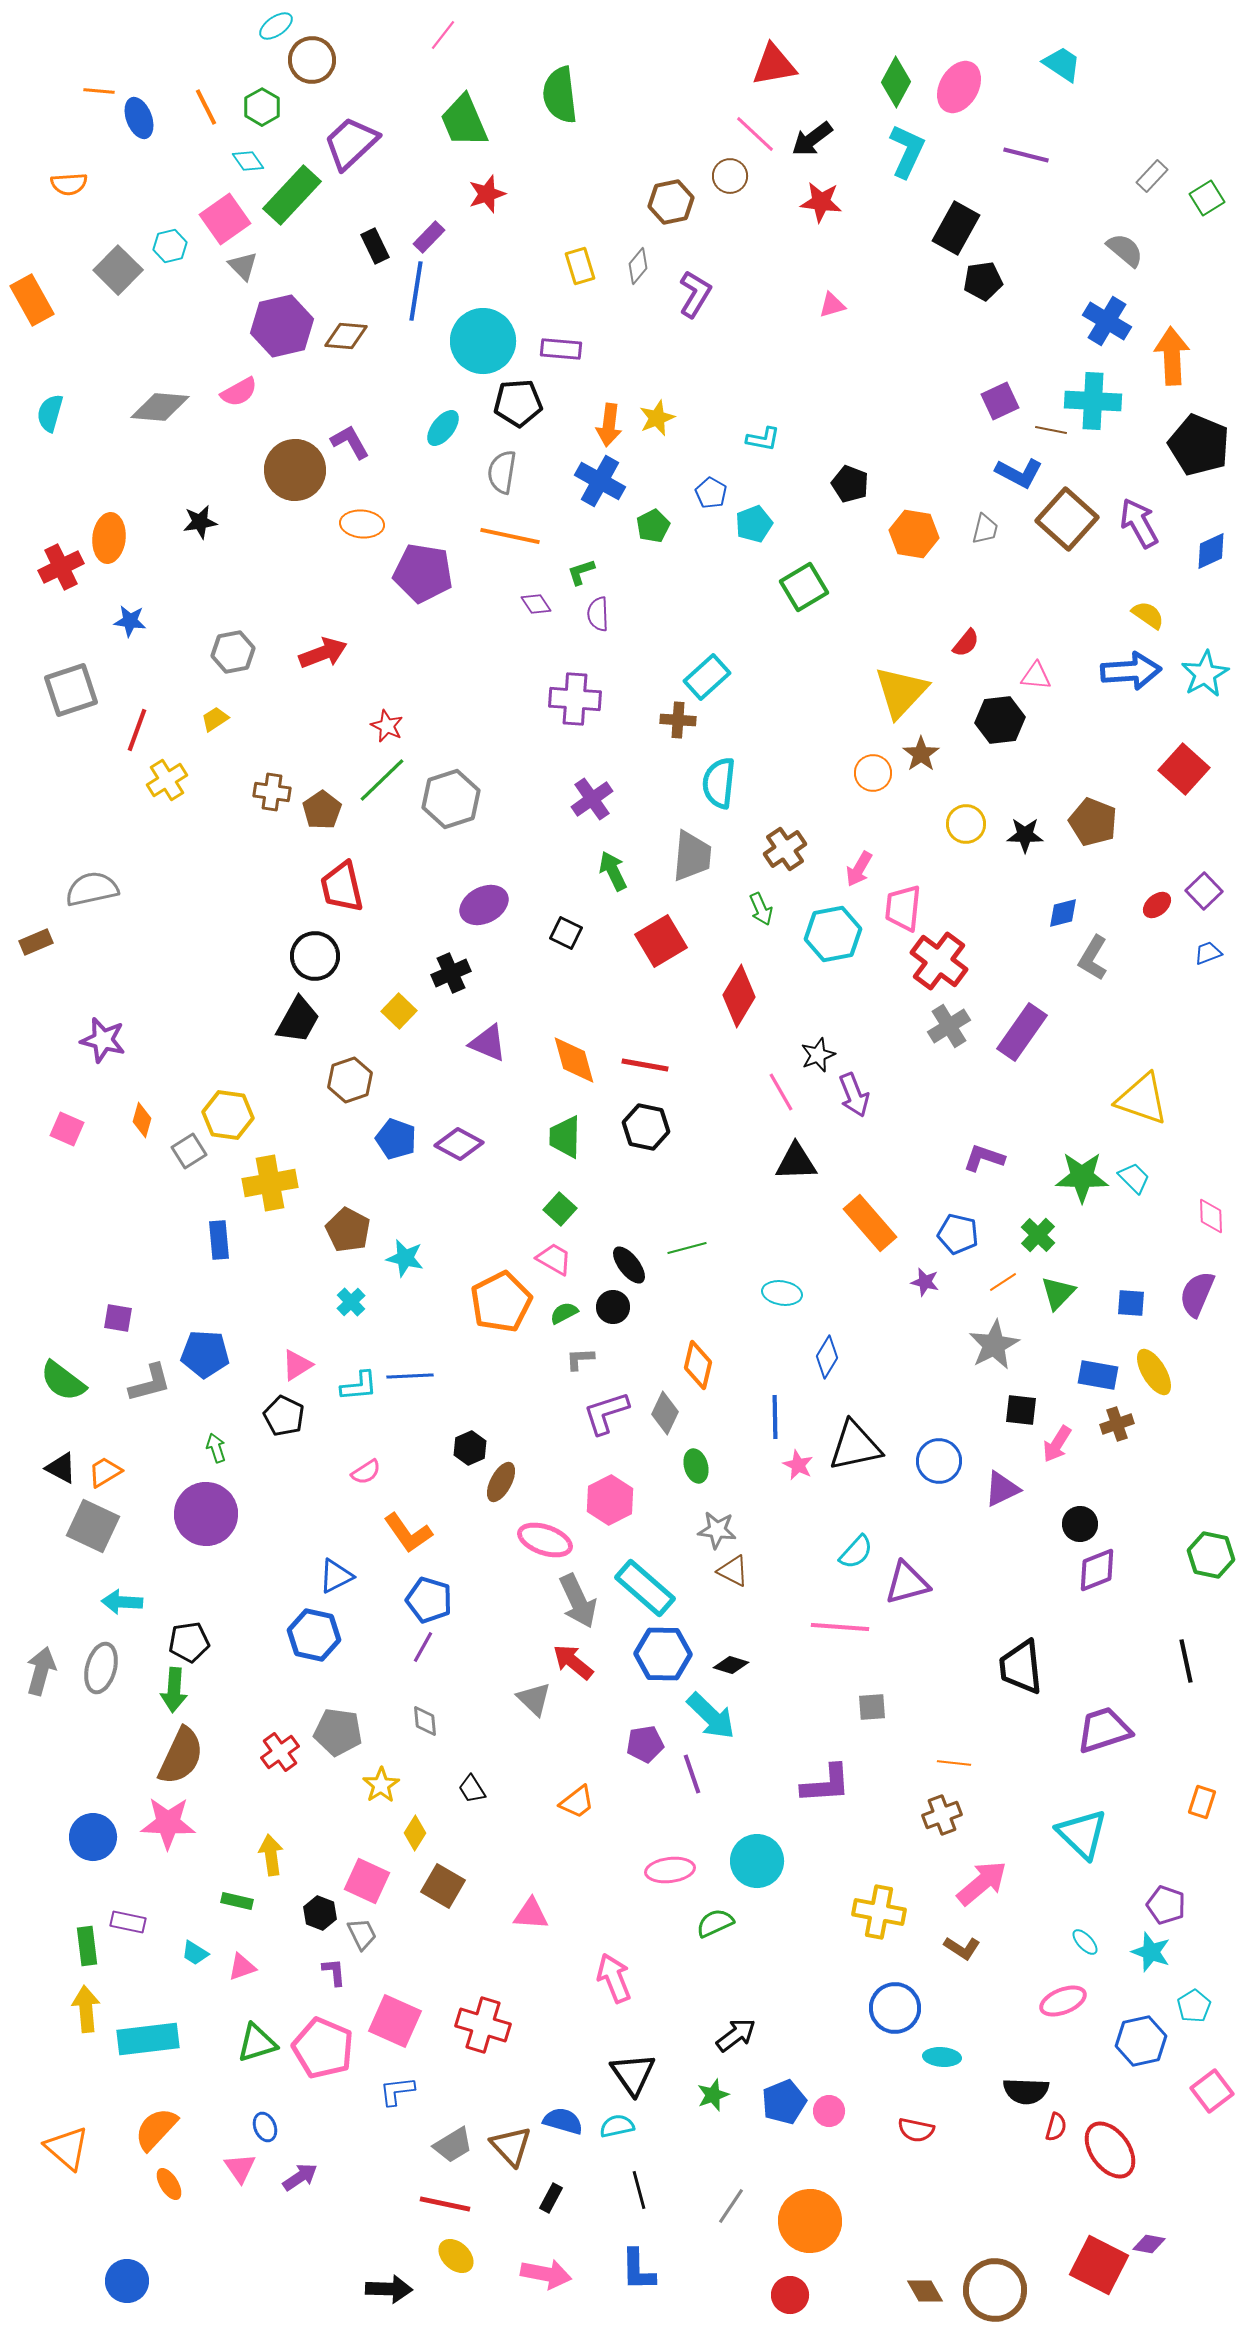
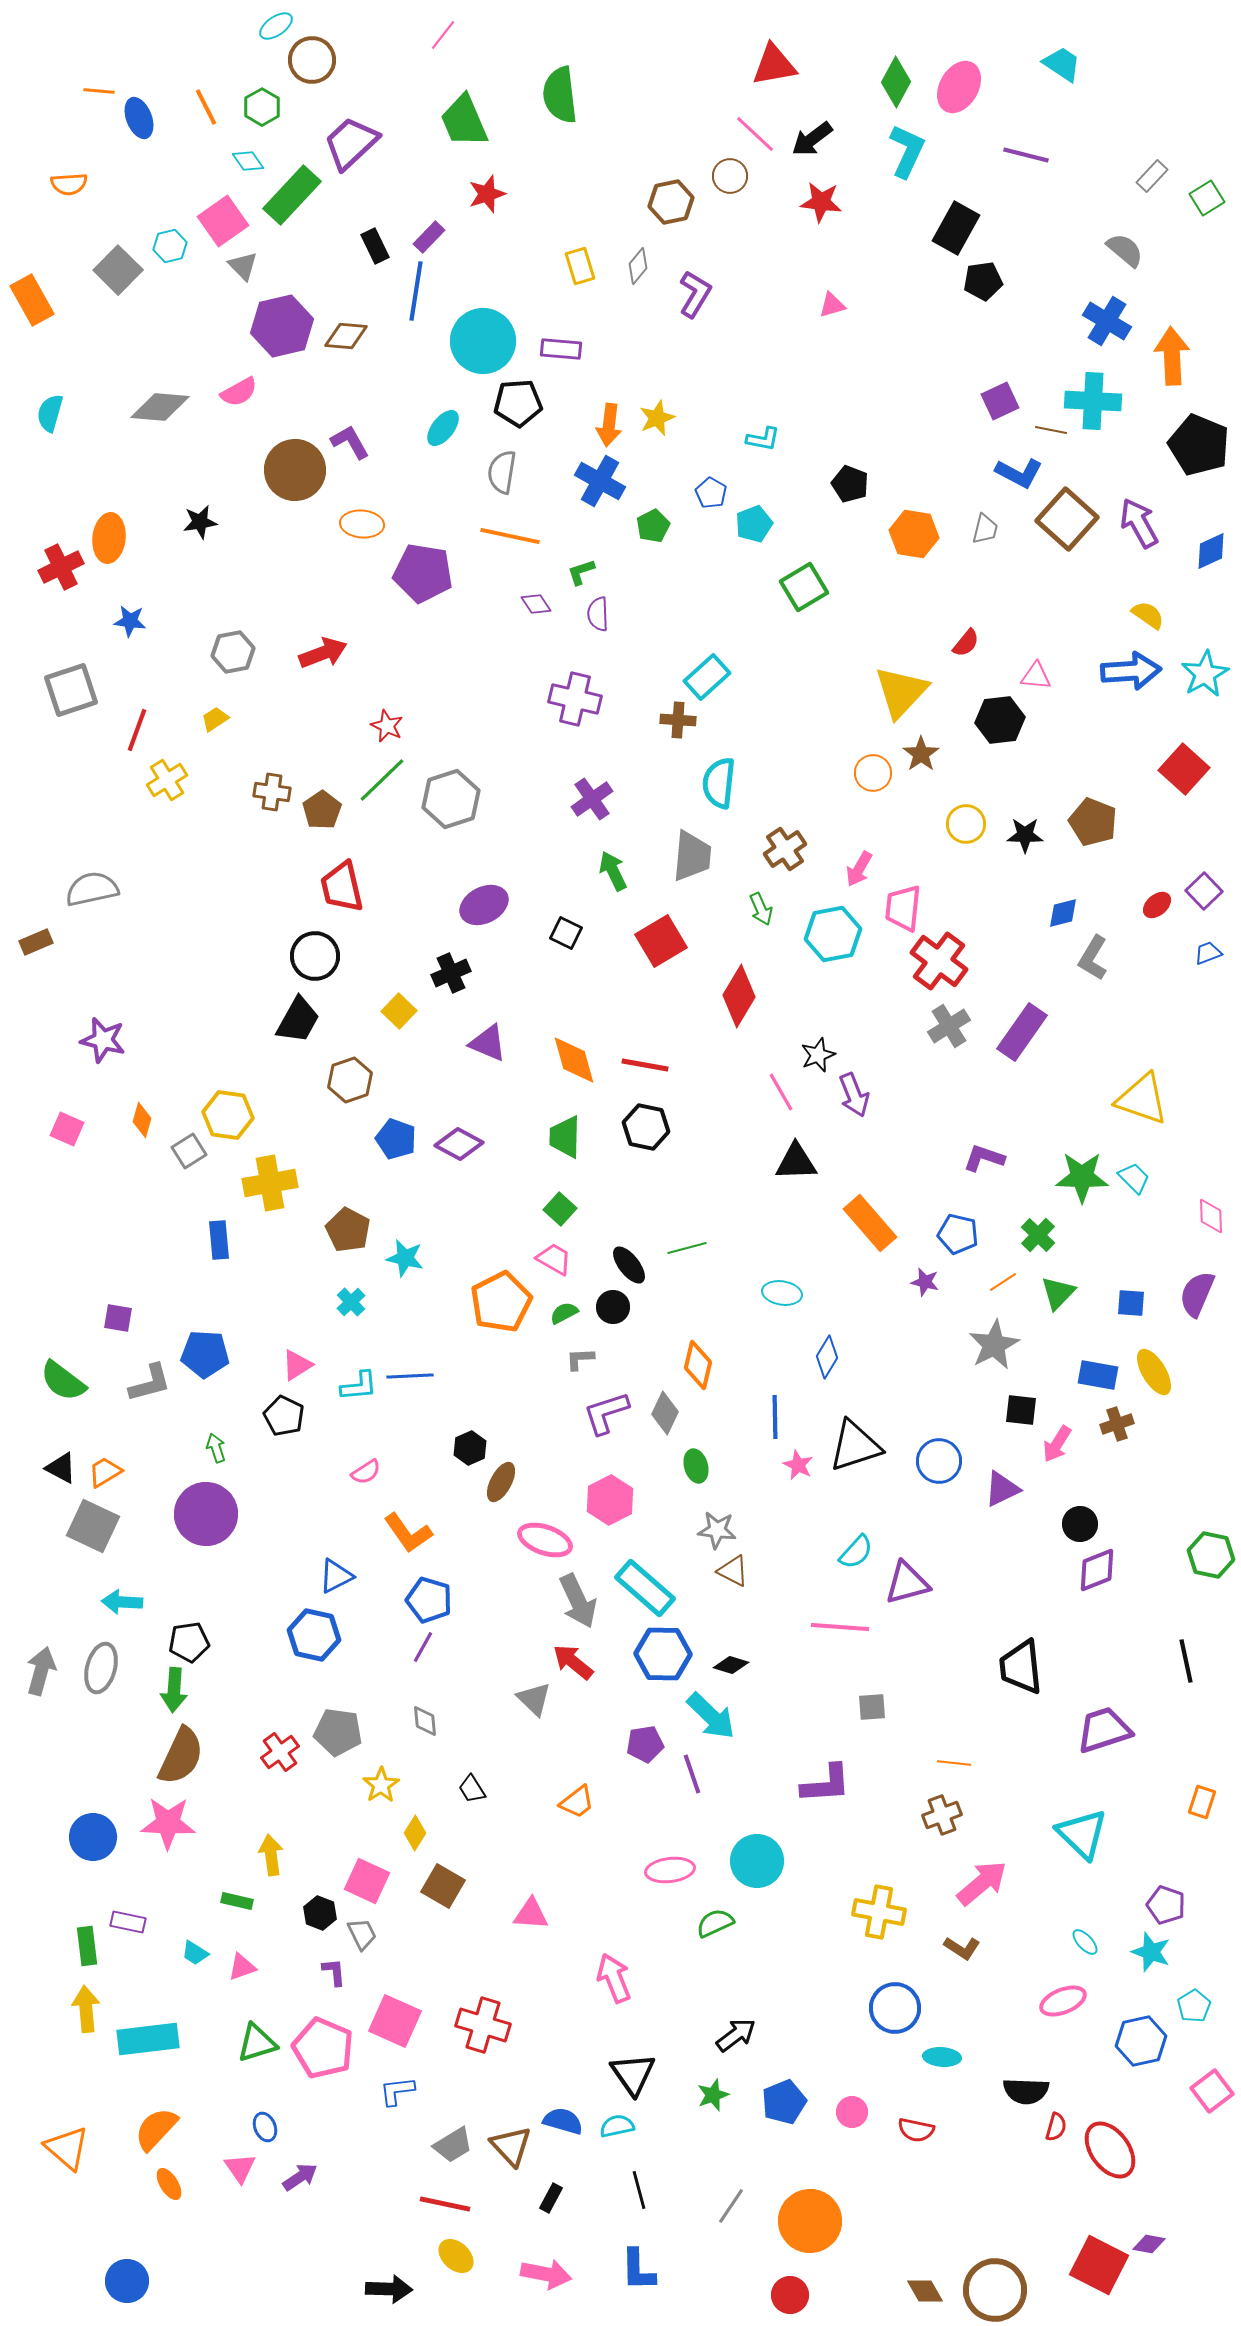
pink square at (225, 219): moved 2 px left, 2 px down
purple cross at (575, 699): rotated 9 degrees clockwise
black triangle at (855, 1446): rotated 6 degrees counterclockwise
pink circle at (829, 2111): moved 23 px right, 1 px down
